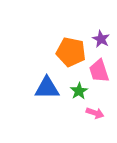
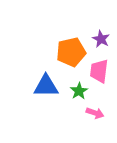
orange pentagon: rotated 24 degrees counterclockwise
pink trapezoid: rotated 25 degrees clockwise
blue triangle: moved 1 px left, 2 px up
